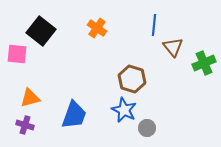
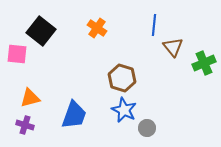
brown hexagon: moved 10 px left, 1 px up
